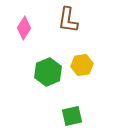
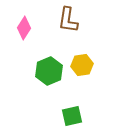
green hexagon: moved 1 px right, 1 px up
